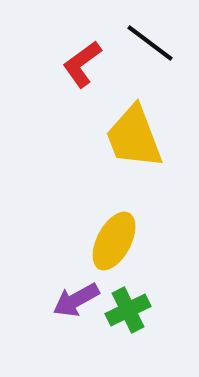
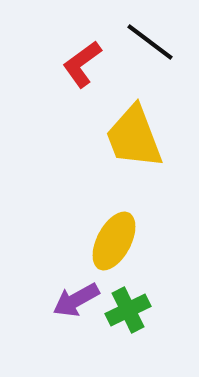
black line: moved 1 px up
